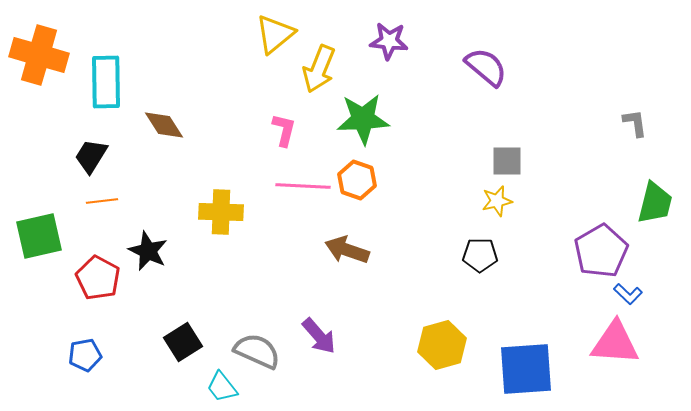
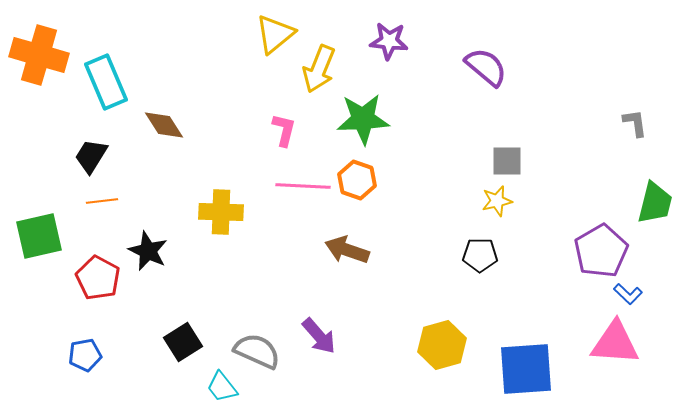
cyan rectangle: rotated 22 degrees counterclockwise
